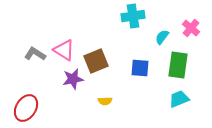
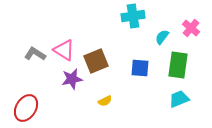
purple star: moved 1 px left
yellow semicircle: rotated 24 degrees counterclockwise
